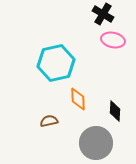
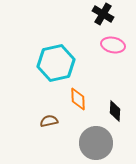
pink ellipse: moved 5 px down
